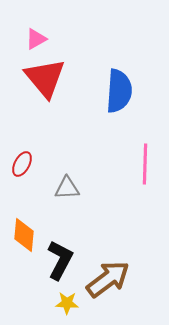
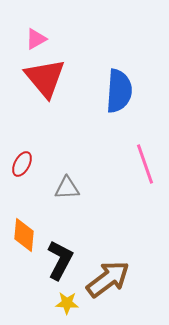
pink line: rotated 21 degrees counterclockwise
